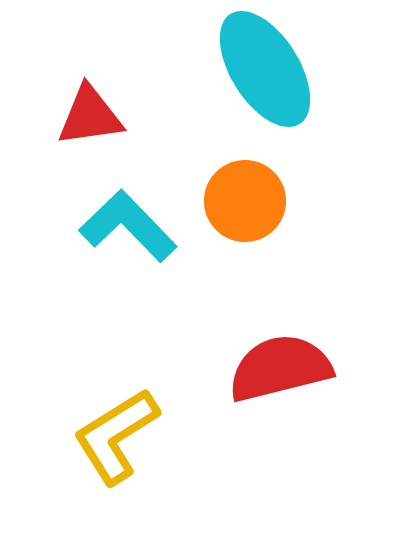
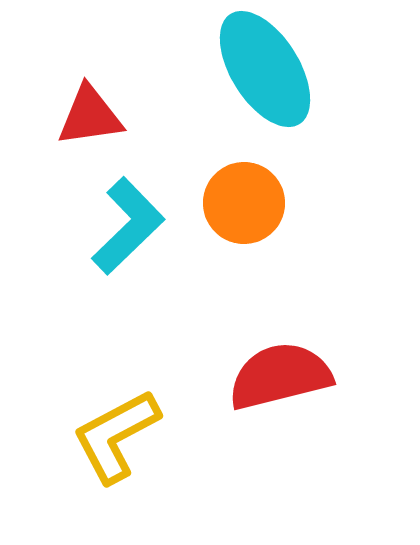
orange circle: moved 1 px left, 2 px down
cyan L-shape: rotated 90 degrees clockwise
red semicircle: moved 8 px down
yellow L-shape: rotated 4 degrees clockwise
